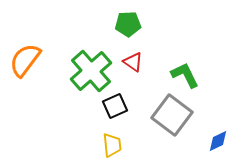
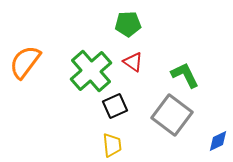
orange semicircle: moved 2 px down
